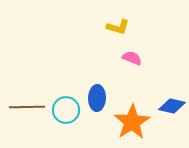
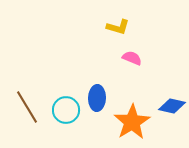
brown line: rotated 60 degrees clockwise
